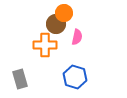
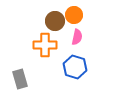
orange circle: moved 10 px right, 2 px down
brown circle: moved 1 px left, 3 px up
blue hexagon: moved 10 px up
